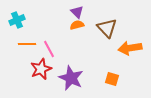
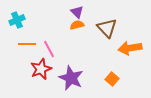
orange square: rotated 24 degrees clockwise
